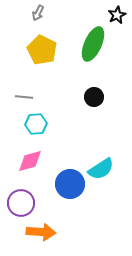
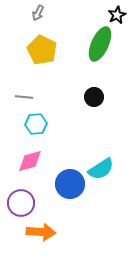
green ellipse: moved 7 px right
